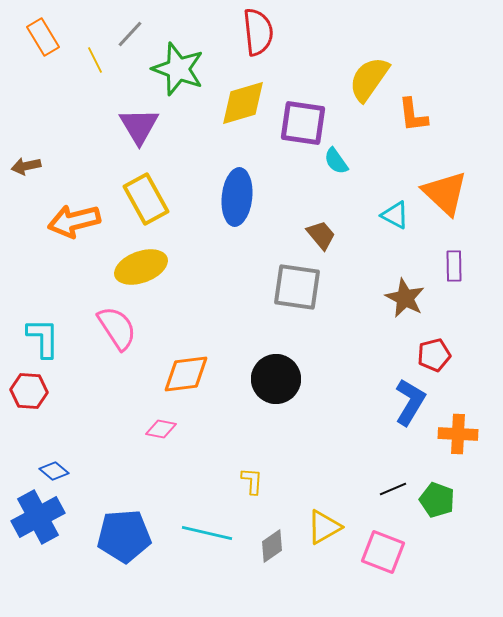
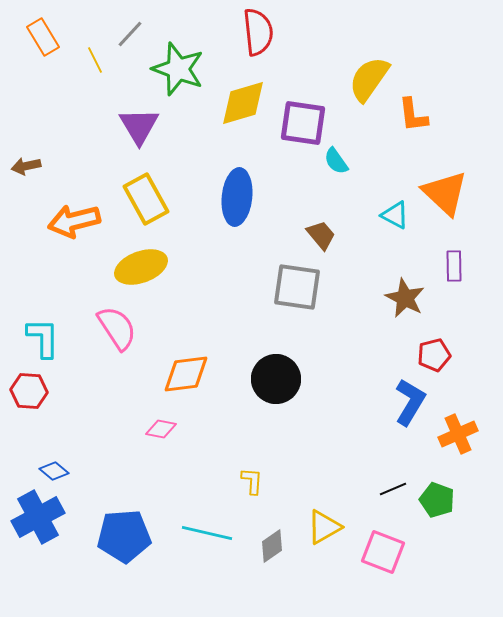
orange cross at (458, 434): rotated 27 degrees counterclockwise
